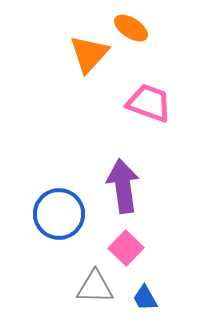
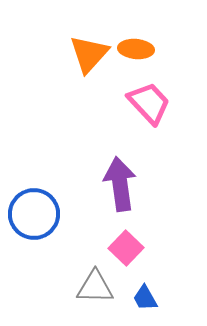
orange ellipse: moved 5 px right, 21 px down; rotated 28 degrees counterclockwise
pink trapezoid: rotated 27 degrees clockwise
purple arrow: moved 3 px left, 2 px up
blue circle: moved 25 px left
